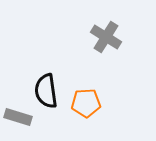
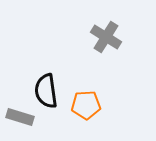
orange pentagon: moved 2 px down
gray rectangle: moved 2 px right
